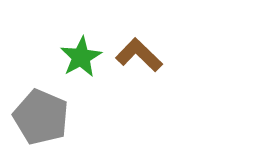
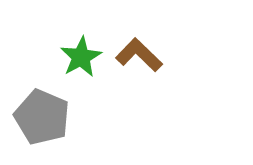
gray pentagon: moved 1 px right
